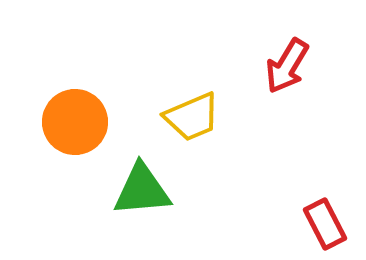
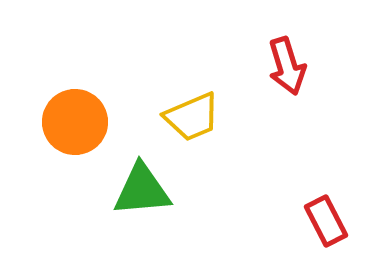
red arrow: rotated 48 degrees counterclockwise
red rectangle: moved 1 px right, 3 px up
